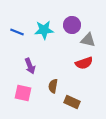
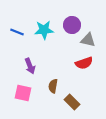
brown rectangle: rotated 21 degrees clockwise
